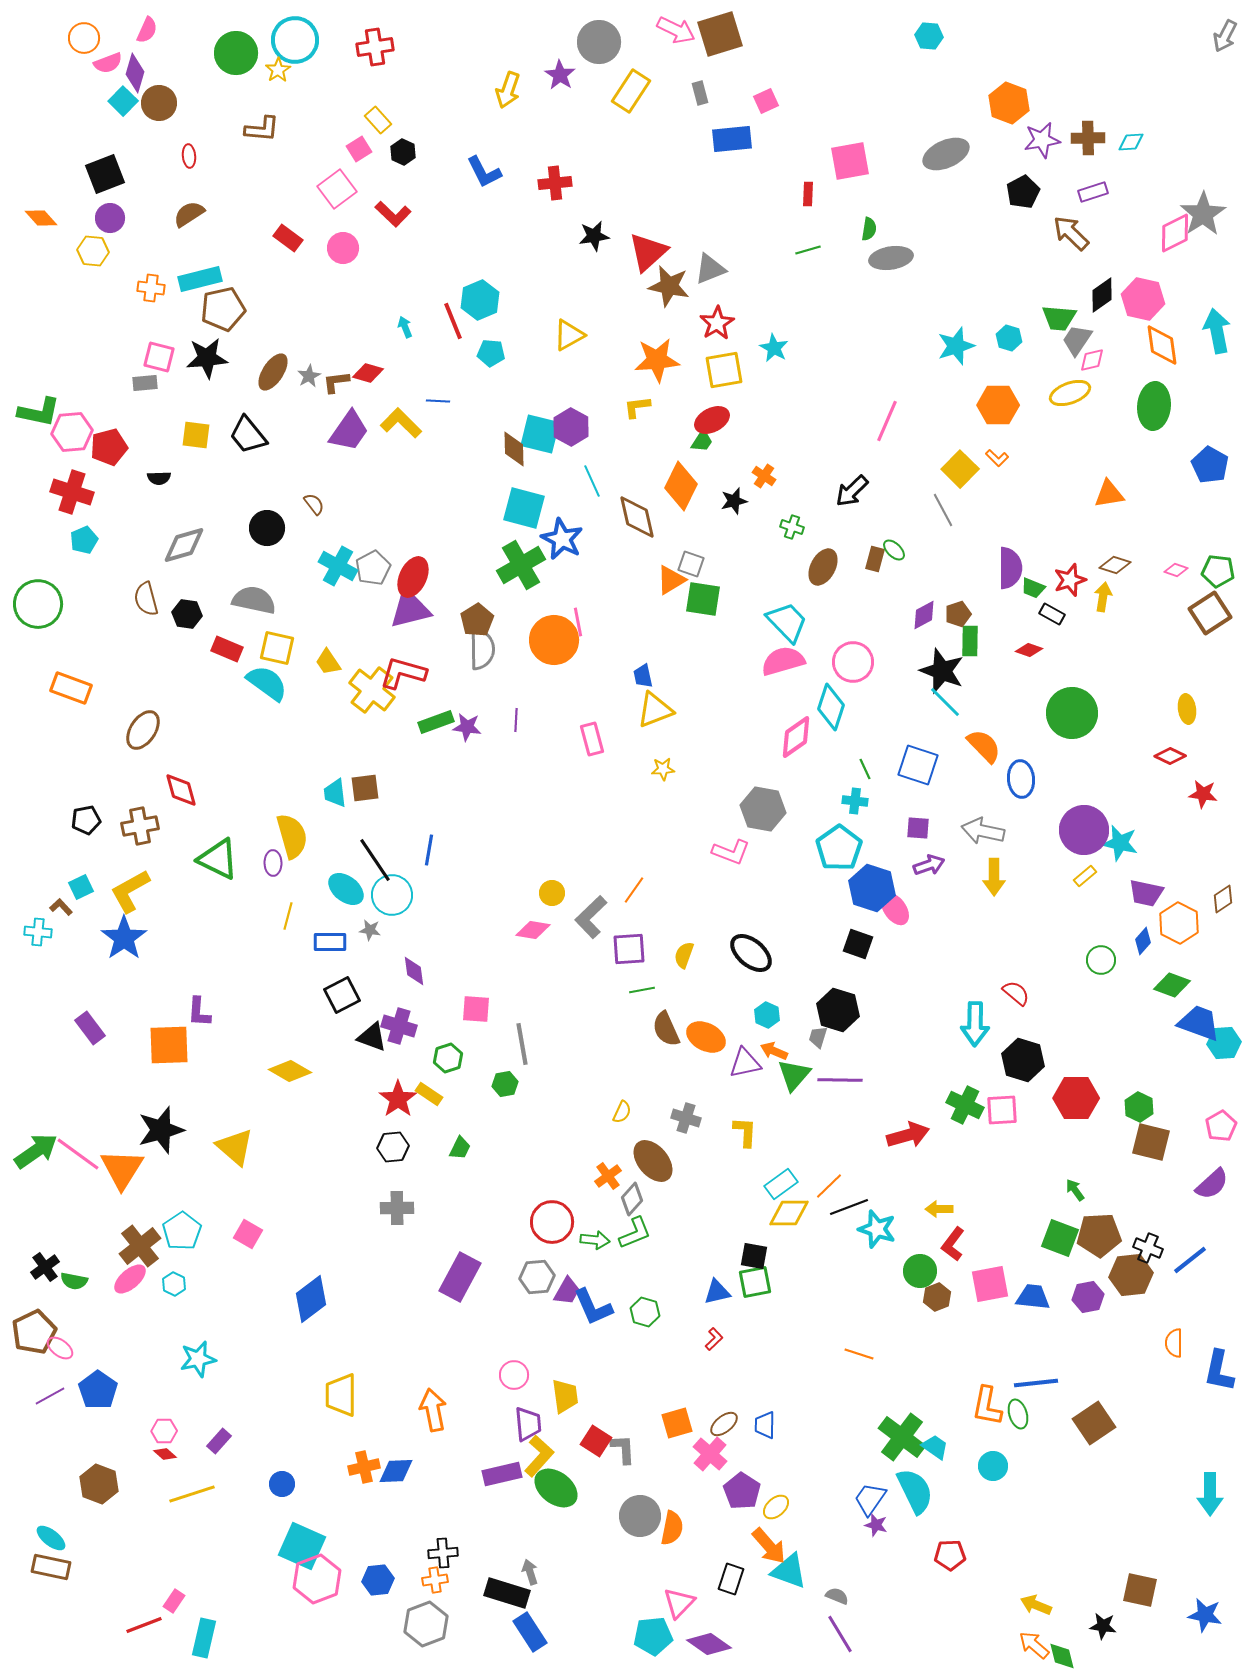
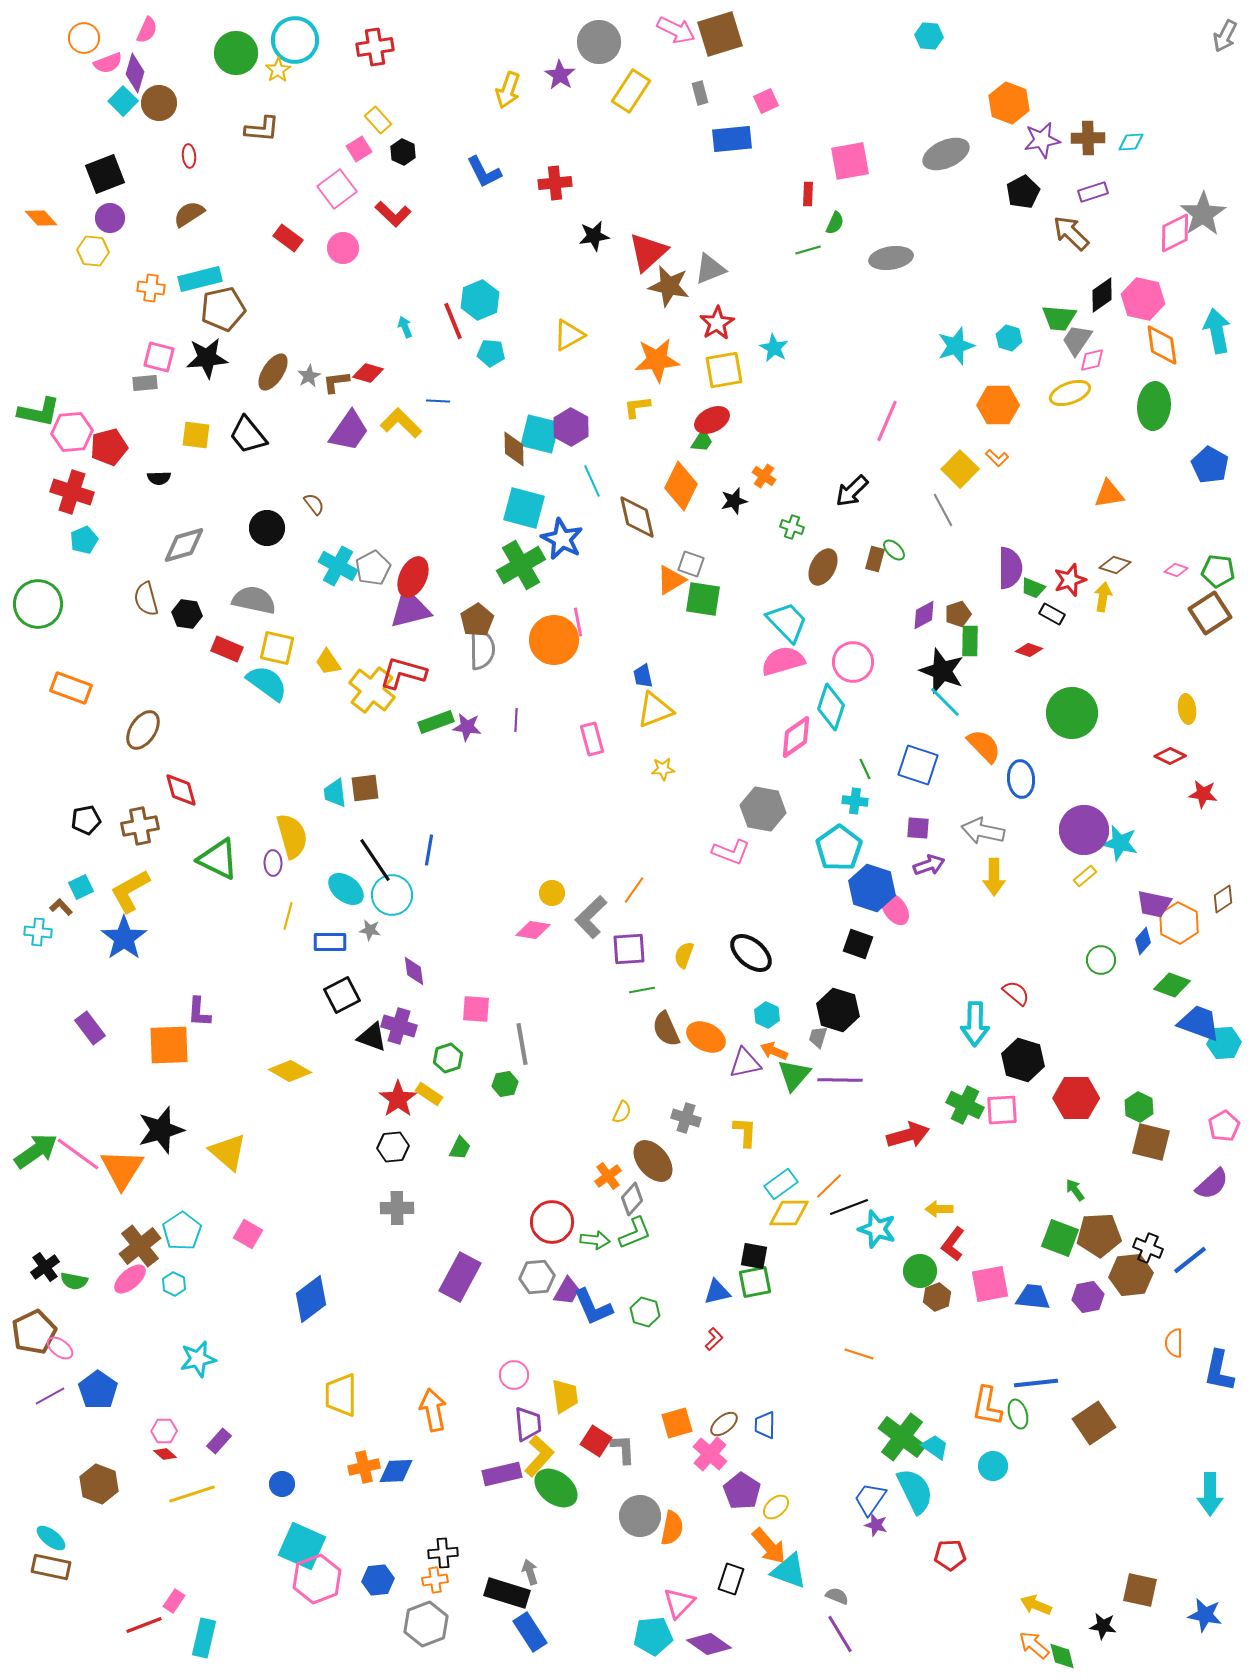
green semicircle at (869, 229): moved 34 px left, 6 px up; rotated 15 degrees clockwise
purple trapezoid at (1146, 893): moved 8 px right, 11 px down
pink pentagon at (1221, 1126): moved 3 px right
yellow triangle at (235, 1147): moved 7 px left, 5 px down
